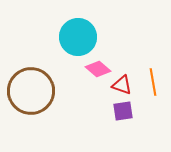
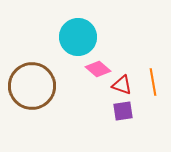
brown circle: moved 1 px right, 5 px up
